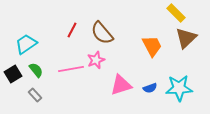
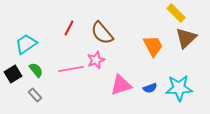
red line: moved 3 px left, 2 px up
orange trapezoid: moved 1 px right
